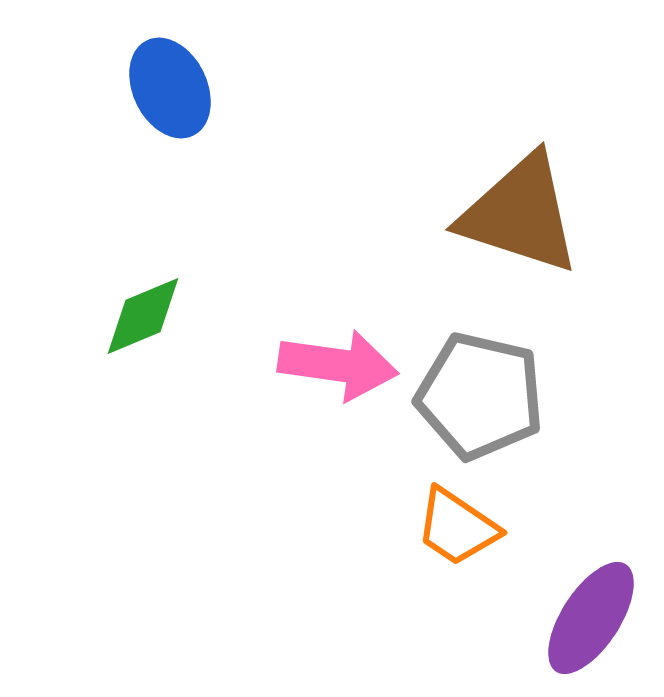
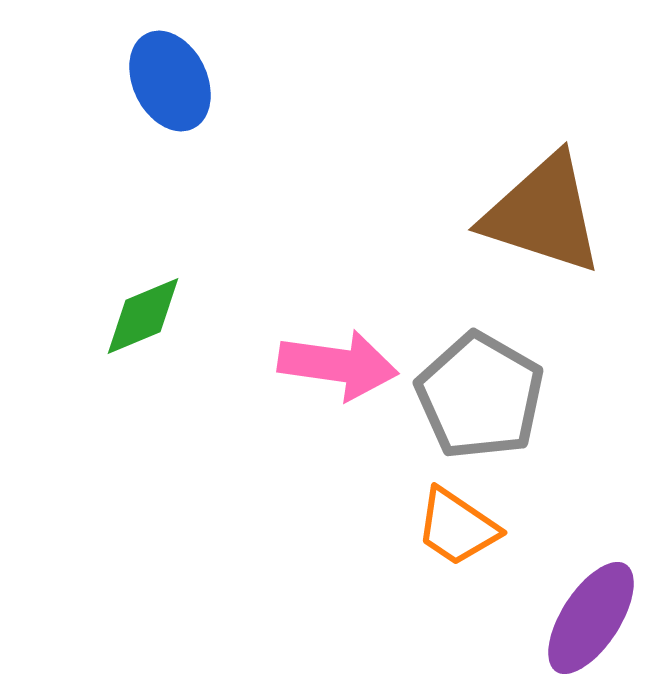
blue ellipse: moved 7 px up
brown triangle: moved 23 px right
gray pentagon: rotated 17 degrees clockwise
